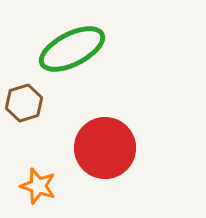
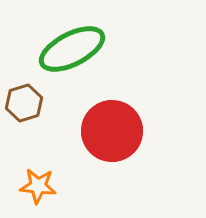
red circle: moved 7 px right, 17 px up
orange star: rotated 12 degrees counterclockwise
